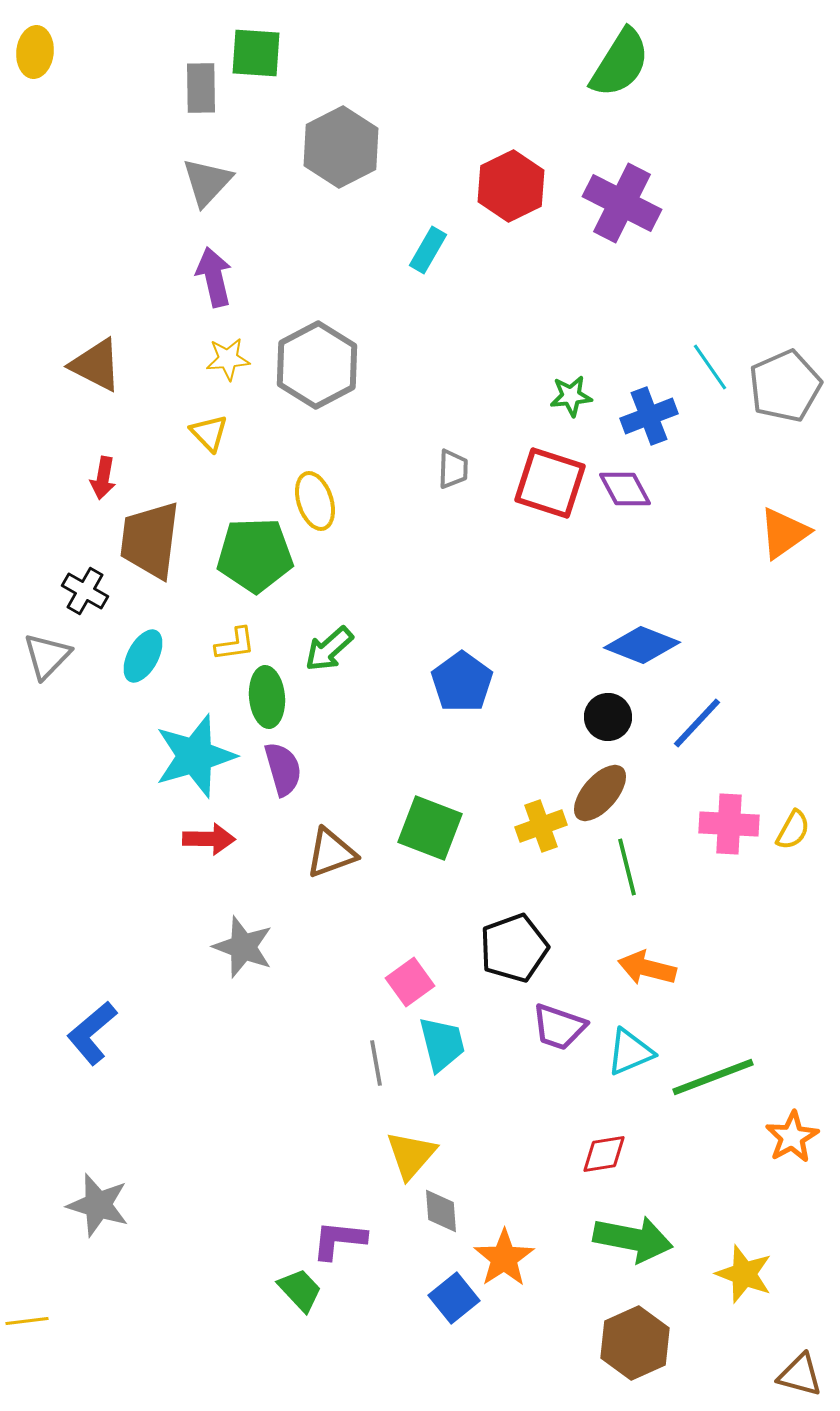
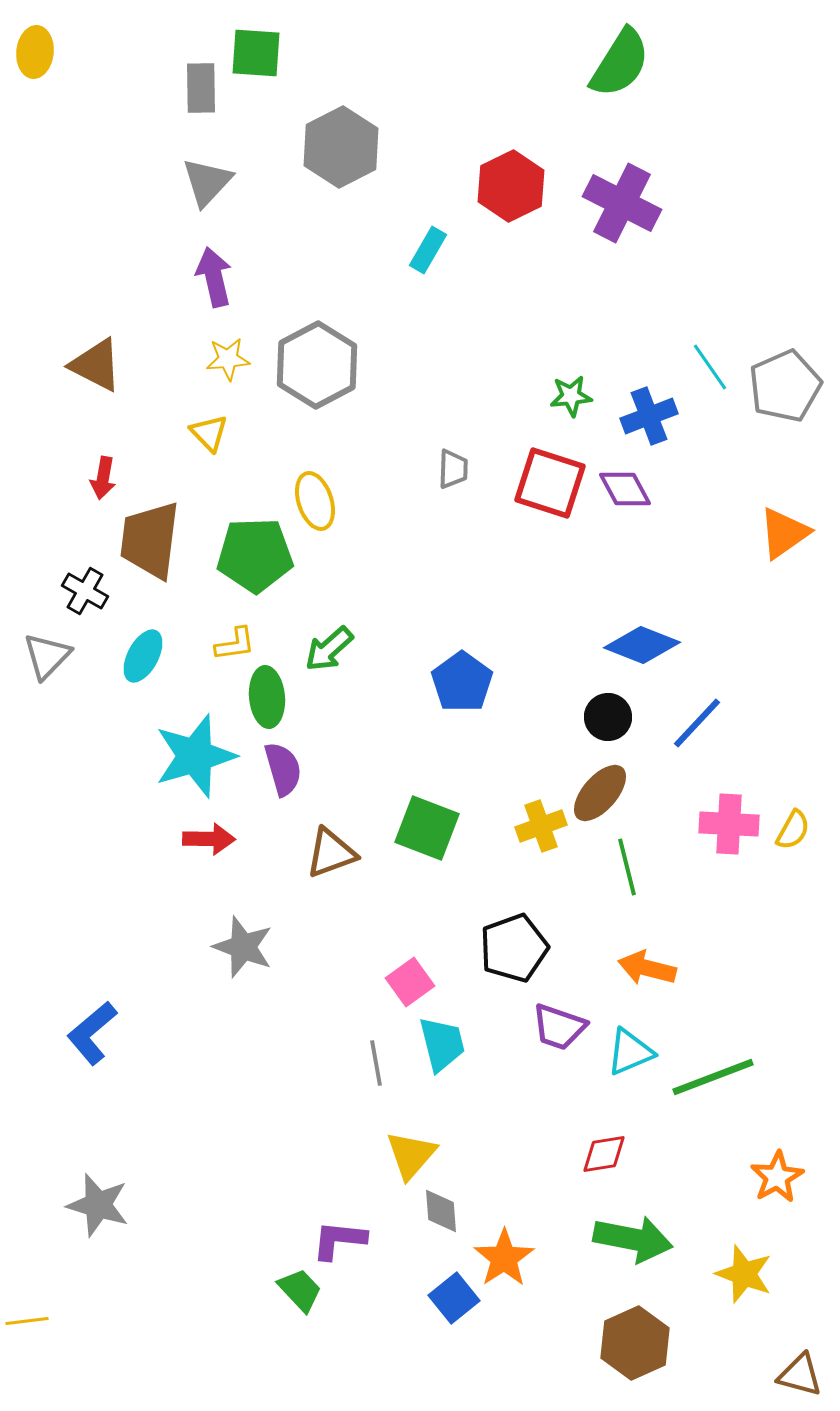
green square at (430, 828): moved 3 px left
orange star at (792, 1137): moved 15 px left, 40 px down
